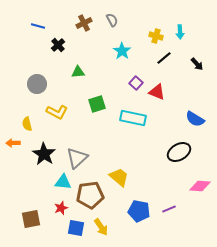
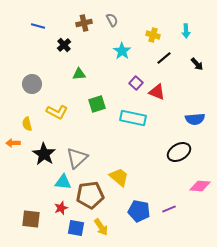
brown cross: rotated 14 degrees clockwise
cyan arrow: moved 6 px right, 1 px up
yellow cross: moved 3 px left, 1 px up
black cross: moved 6 px right
green triangle: moved 1 px right, 2 px down
gray circle: moved 5 px left
blue semicircle: rotated 36 degrees counterclockwise
brown square: rotated 18 degrees clockwise
